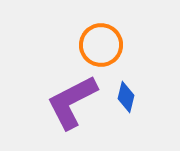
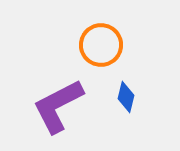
purple L-shape: moved 14 px left, 4 px down
